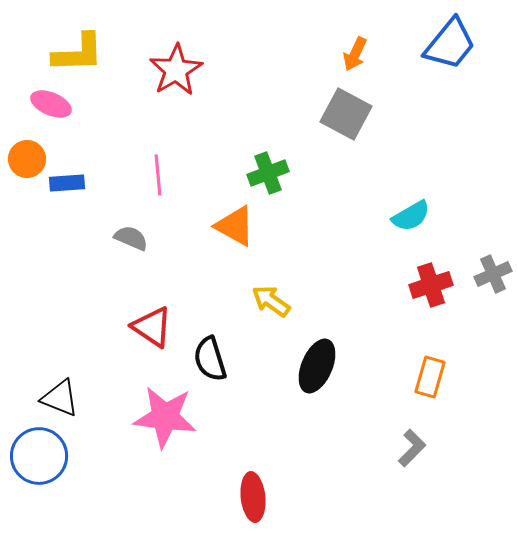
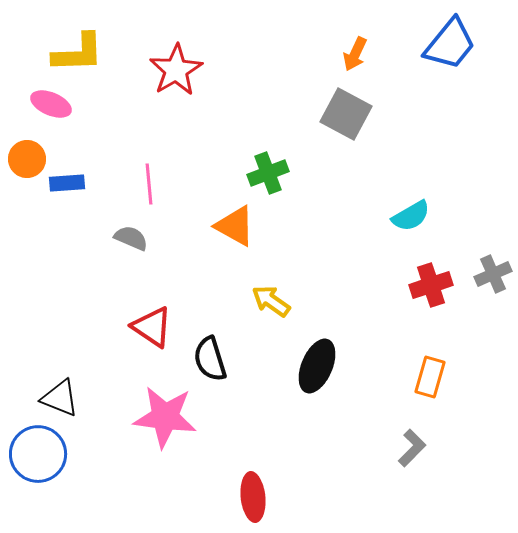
pink line: moved 9 px left, 9 px down
blue circle: moved 1 px left, 2 px up
